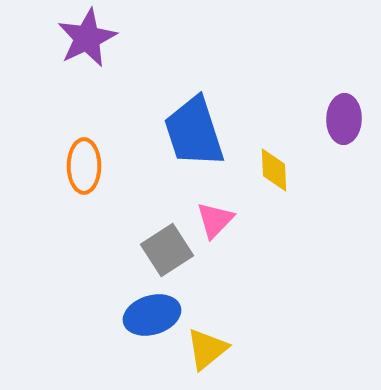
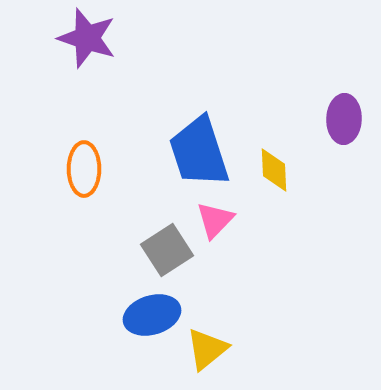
purple star: rotated 28 degrees counterclockwise
blue trapezoid: moved 5 px right, 20 px down
orange ellipse: moved 3 px down
